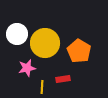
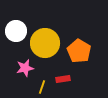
white circle: moved 1 px left, 3 px up
pink star: moved 2 px left
yellow line: rotated 16 degrees clockwise
